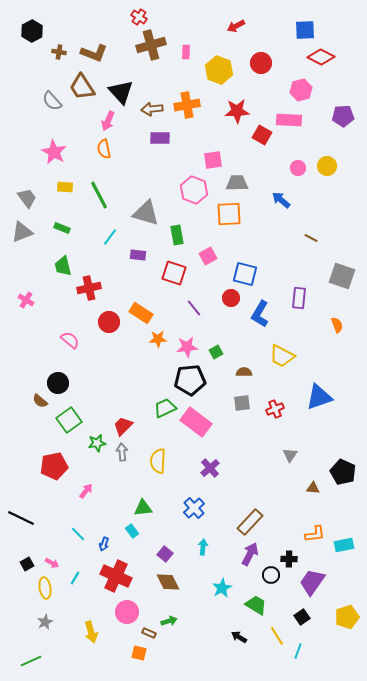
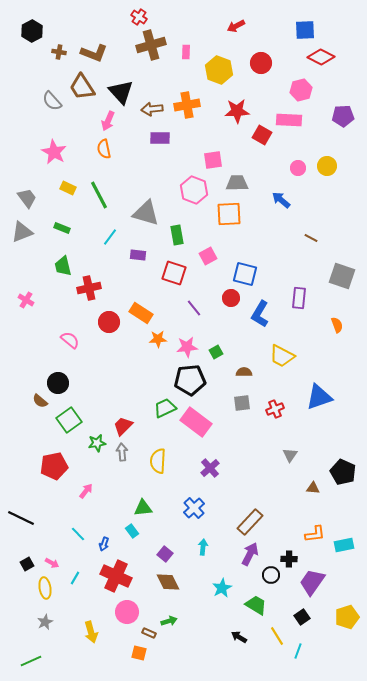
yellow rectangle at (65, 187): moved 3 px right, 1 px down; rotated 21 degrees clockwise
